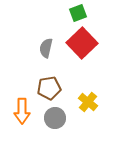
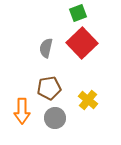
yellow cross: moved 2 px up
